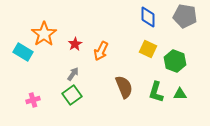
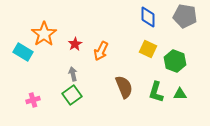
gray arrow: rotated 48 degrees counterclockwise
